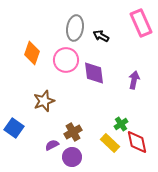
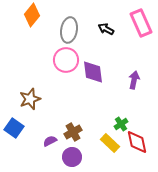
gray ellipse: moved 6 px left, 2 px down
black arrow: moved 5 px right, 7 px up
orange diamond: moved 38 px up; rotated 20 degrees clockwise
purple diamond: moved 1 px left, 1 px up
brown star: moved 14 px left, 2 px up
purple semicircle: moved 2 px left, 4 px up
